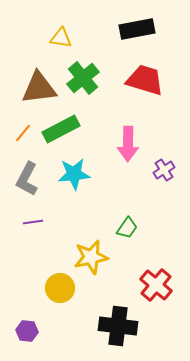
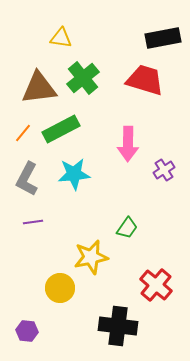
black rectangle: moved 26 px right, 9 px down
